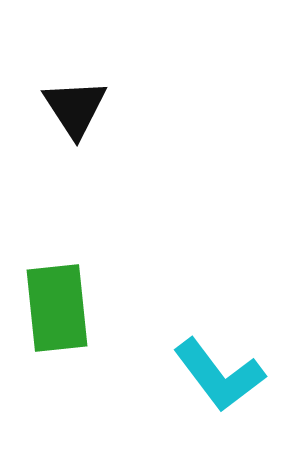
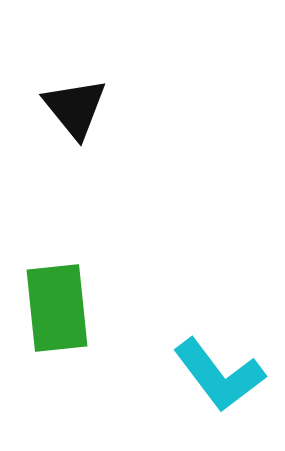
black triangle: rotated 6 degrees counterclockwise
